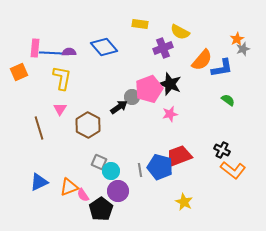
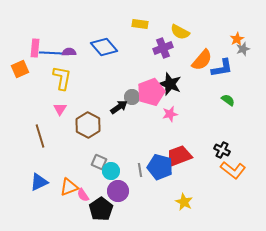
orange square: moved 1 px right, 3 px up
pink pentagon: moved 2 px right, 3 px down
brown line: moved 1 px right, 8 px down
